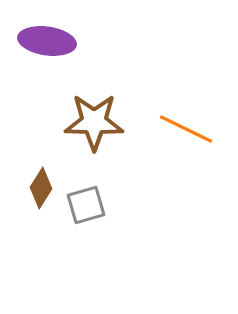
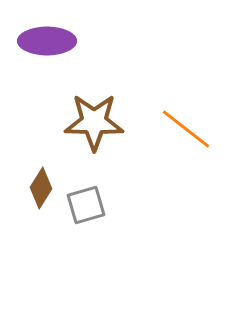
purple ellipse: rotated 8 degrees counterclockwise
orange line: rotated 12 degrees clockwise
